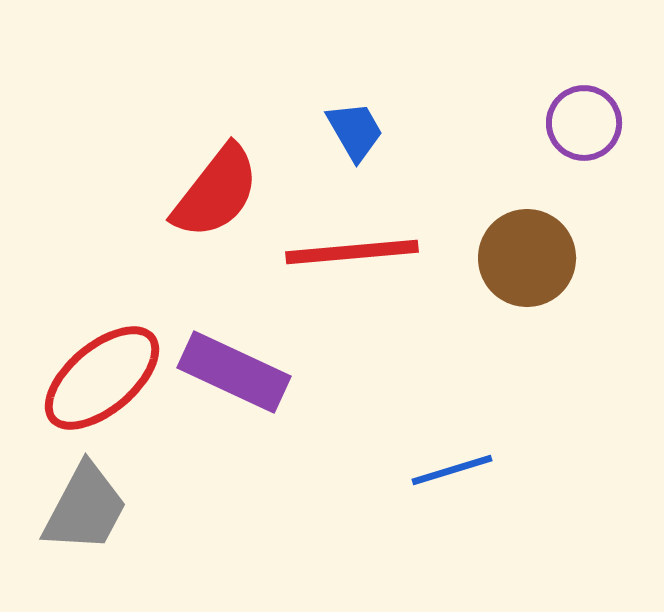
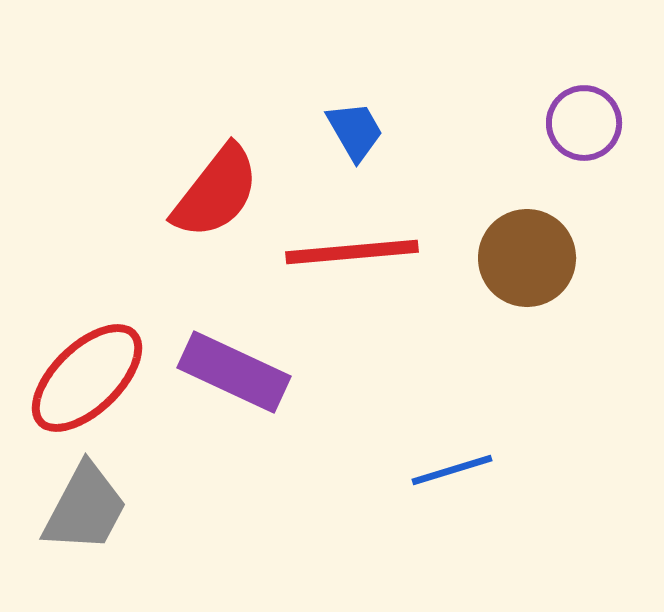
red ellipse: moved 15 px left; rotated 4 degrees counterclockwise
